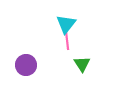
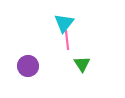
cyan triangle: moved 2 px left, 1 px up
purple circle: moved 2 px right, 1 px down
